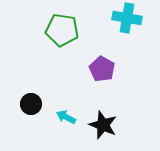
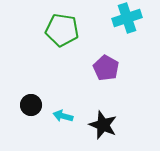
cyan cross: rotated 28 degrees counterclockwise
purple pentagon: moved 4 px right, 1 px up
black circle: moved 1 px down
cyan arrow: moved 3 px left, 1 px up; rotated 12 degrees counterclockwise
